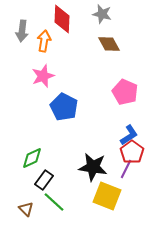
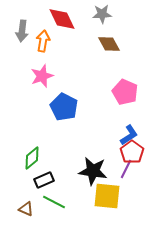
gray star: rotated 18 degrees counterclockwise
red diamond: rotated 28 degrees counterclockwise
orange arrow: moved 1 px left
pink star: moved 1 px left
green diamond: rotated 15 degrees counterclockwise
black star: moved 4 px down
black rectangle: rotated 30 degrees clockwise
yellow square: rotated 16 degrees counterclockwise
green line: rotated 15 degrees counterclockwise
brown triangle: rotated 21 degrees counterclockwise
